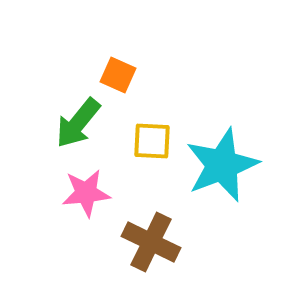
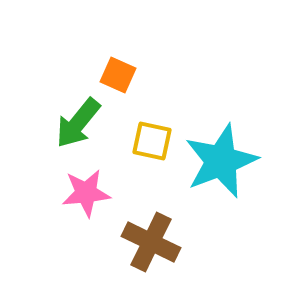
yellow square: rotated 9 degrees clockwise
cyan star: moved 1 px left, 4 px up
